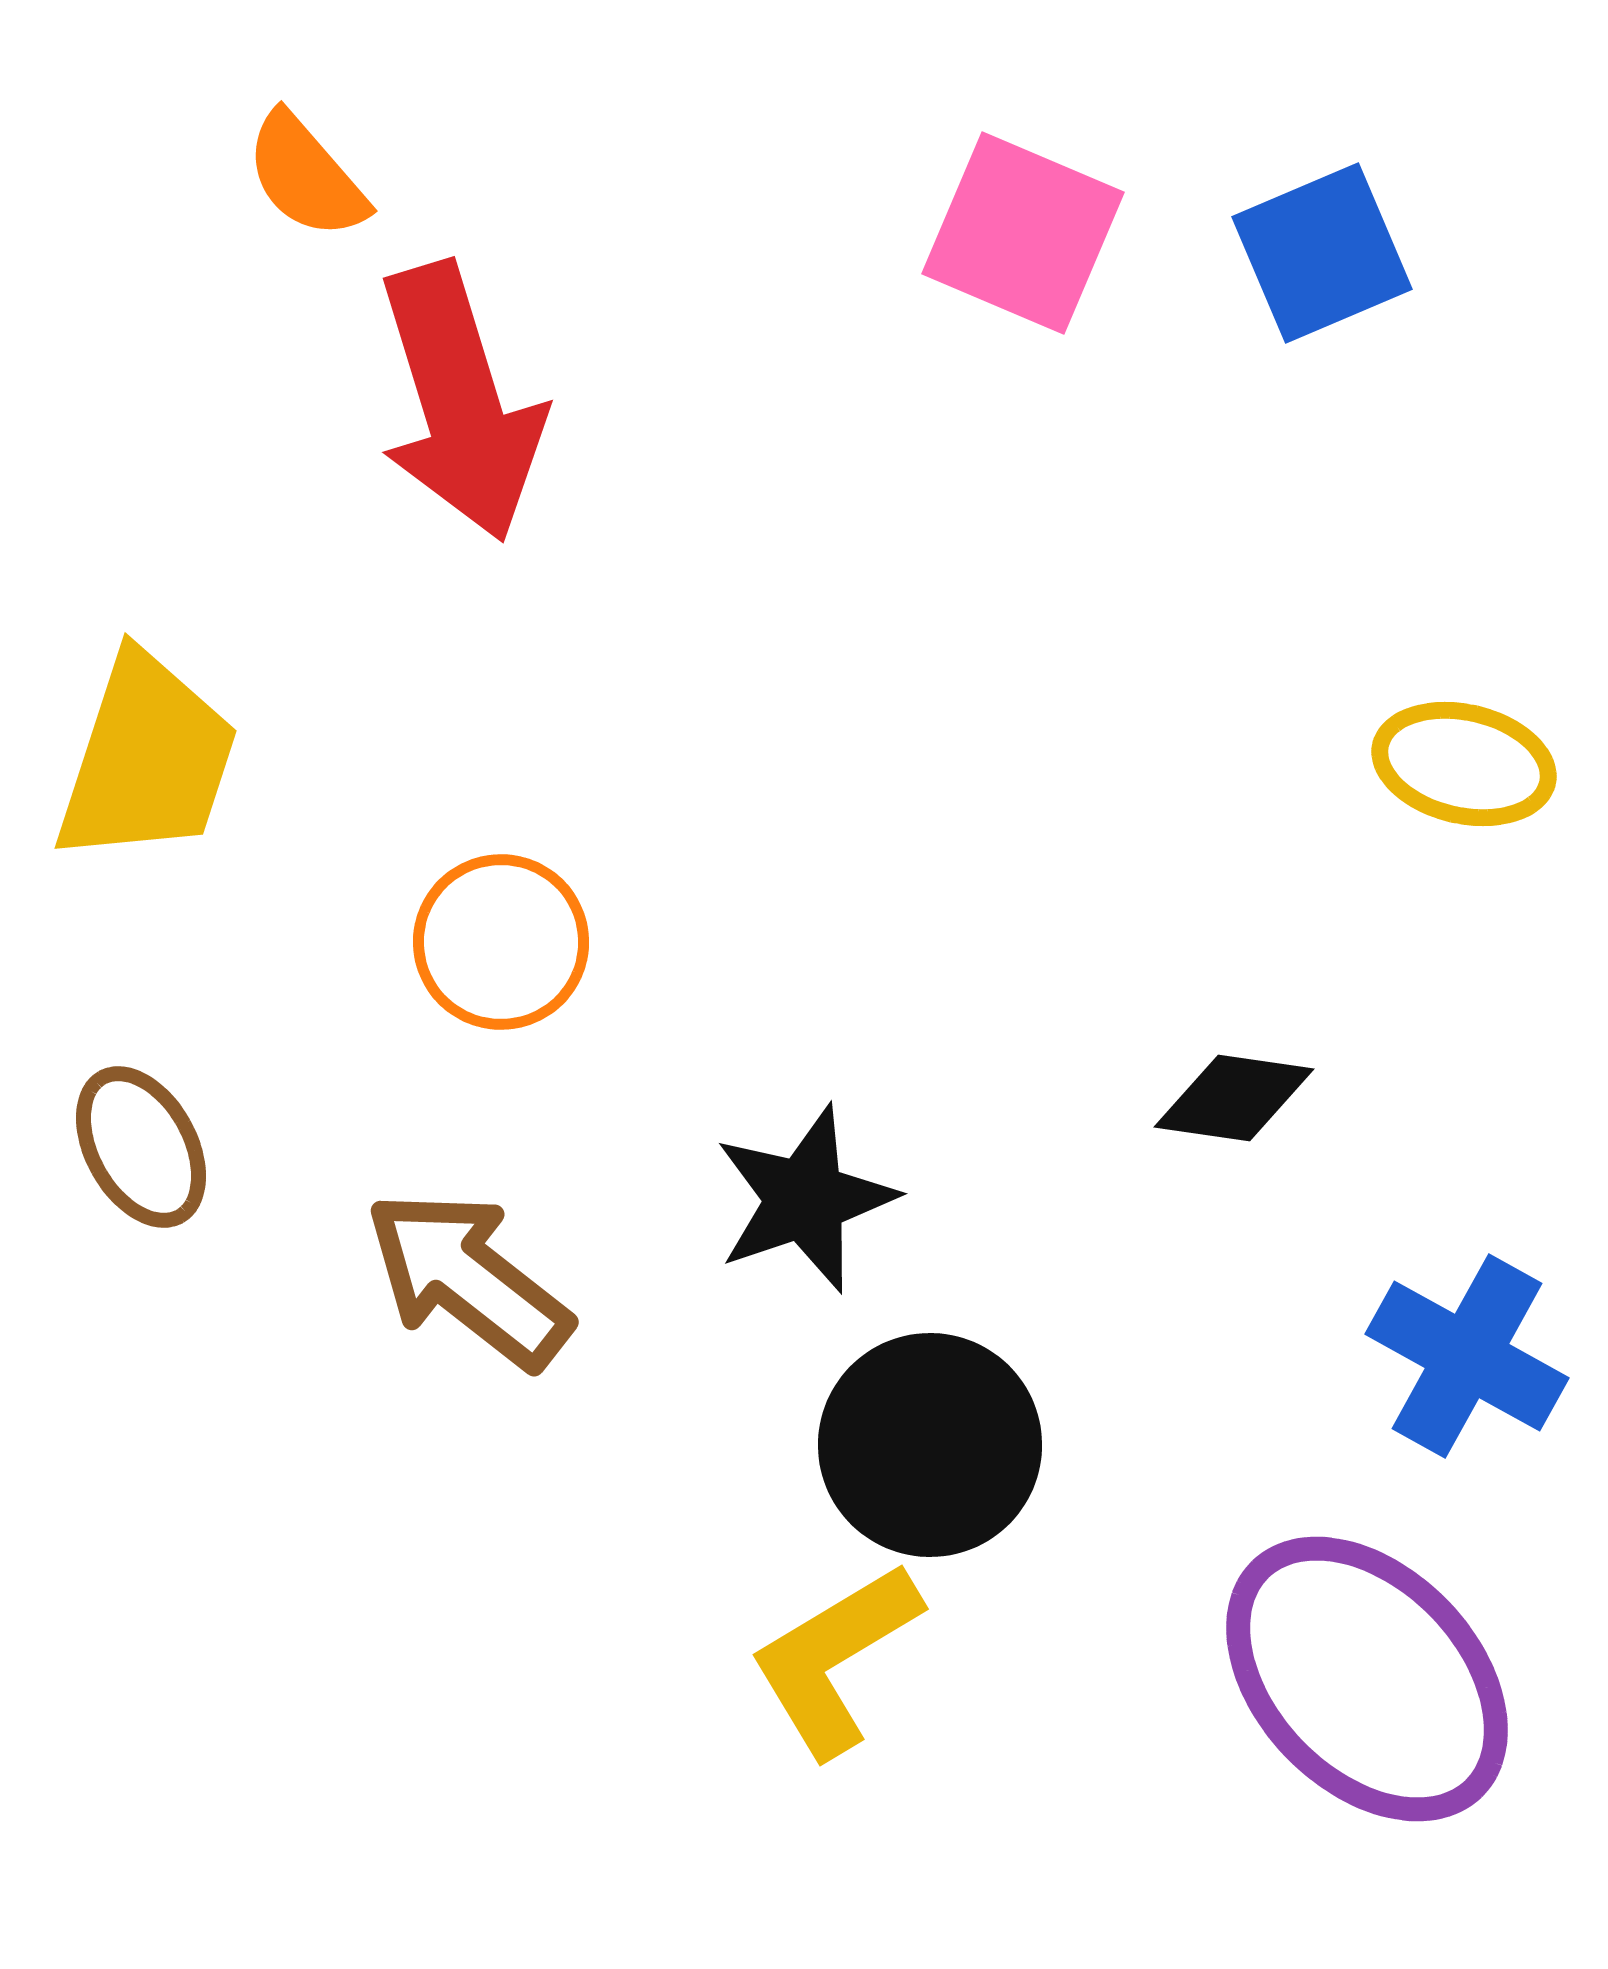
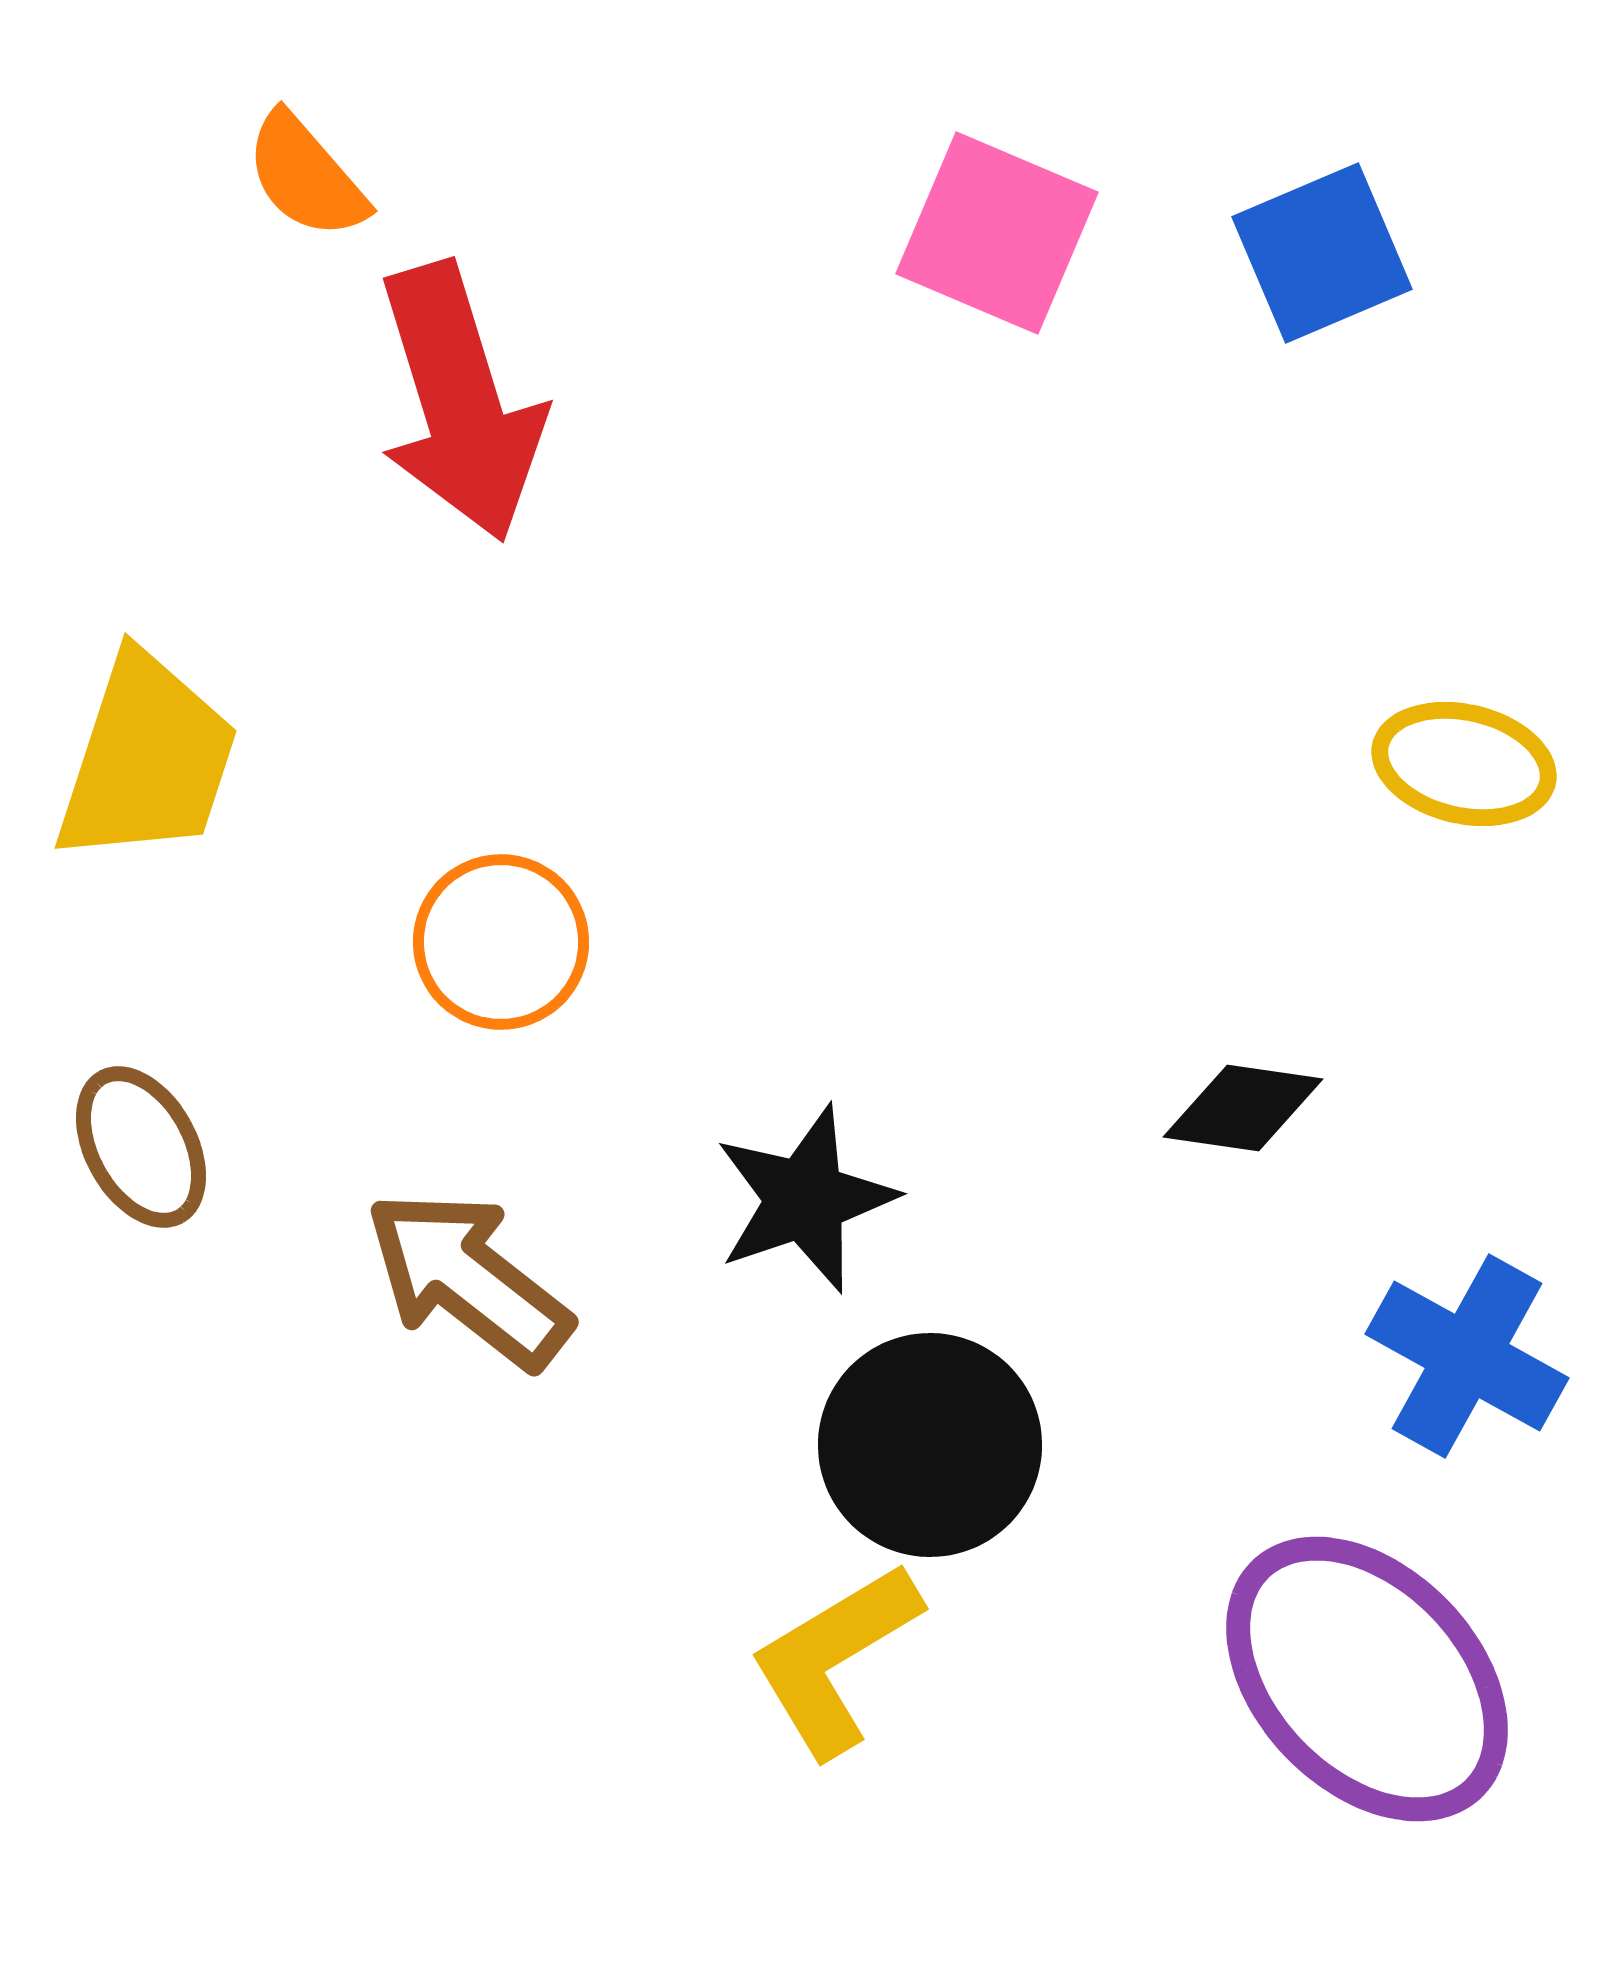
pink square: moved 26 px left
black diamond: moved 9 px right, 10 px down
